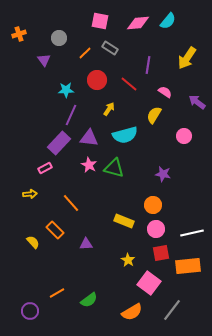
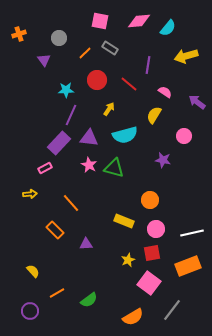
cyan semicircle at (168, 21): moved 7 px down
pink diamond at (138, 23): moved 1 px right, 2 px up
yellow arrow at (187, 58): moved 1 px left, 2 px up; rotated 40 degrees clockwise
purple star at (163, 174): moved 14 px up
orange circle at (153, 205): moved 3 px left, 5 px up
yellow semicircle at (33, 242): moved 29 px down
red square at (161, 253): moved 9 px left
yellow star at (128, 260): rotated 16 degrees clockwise
orange rectangle at (188, 266): rotated 15 degrees counterclockwise
orange semicircle at (132, 312): moved 1 px right, 5 px down
